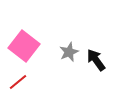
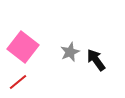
pink square: moved 1 px left, 1 px down
gray star: moved 1 px right
